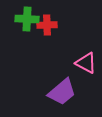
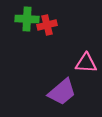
red cross: rotated 12 degrees counterclockwise
pink triangle: rotated 25 degrees counterclockwise
